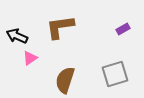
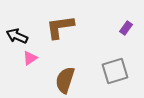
purple rectangle: moved 3 px right, 1 px up; rotated 24 degrees counterclockwise
gray square: moved 3 px up
